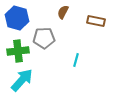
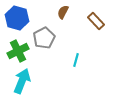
brown rectangle: rotated 36 degrees clockwise
gray pentagon: rotated 25 degrees counterclockwise
green cross: rotated 20 degrees counterclockwise
cyan arrow: moved 1 px down; rotated 20 degrees counterclockwise
